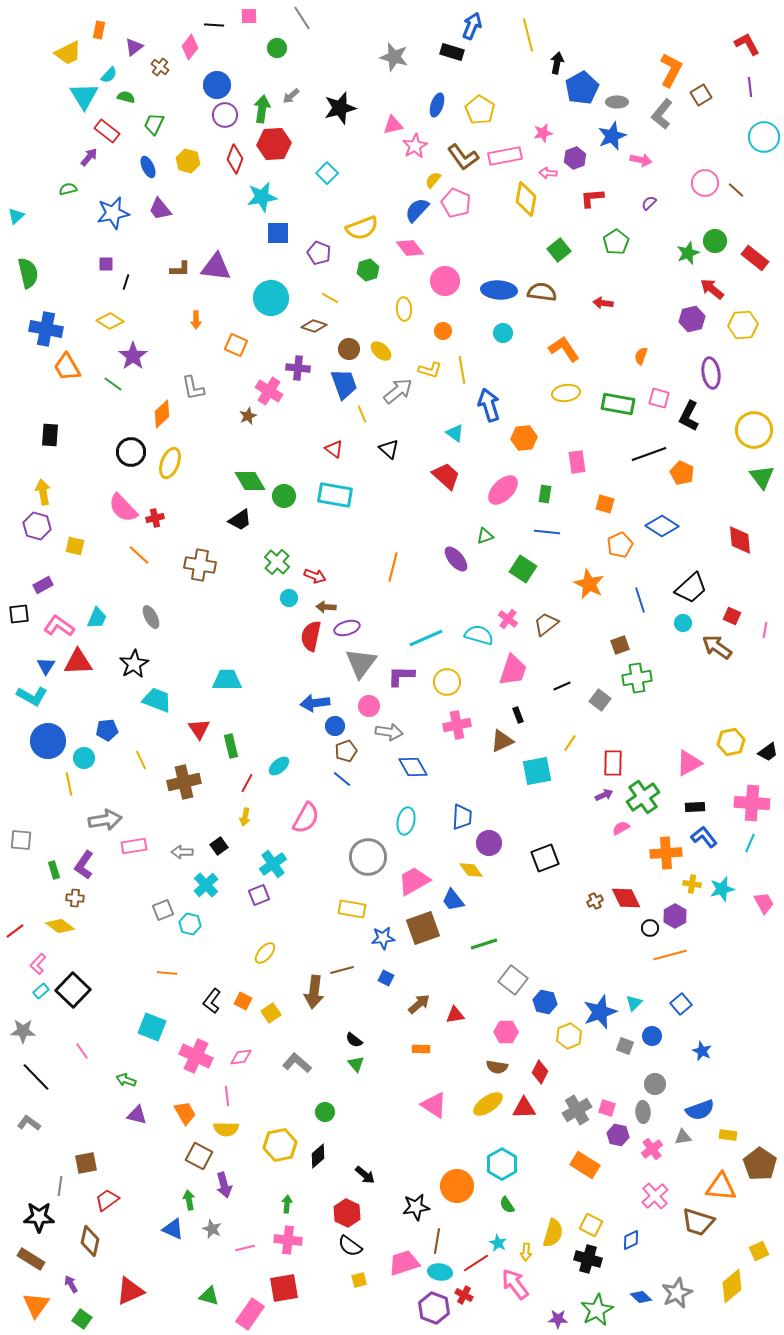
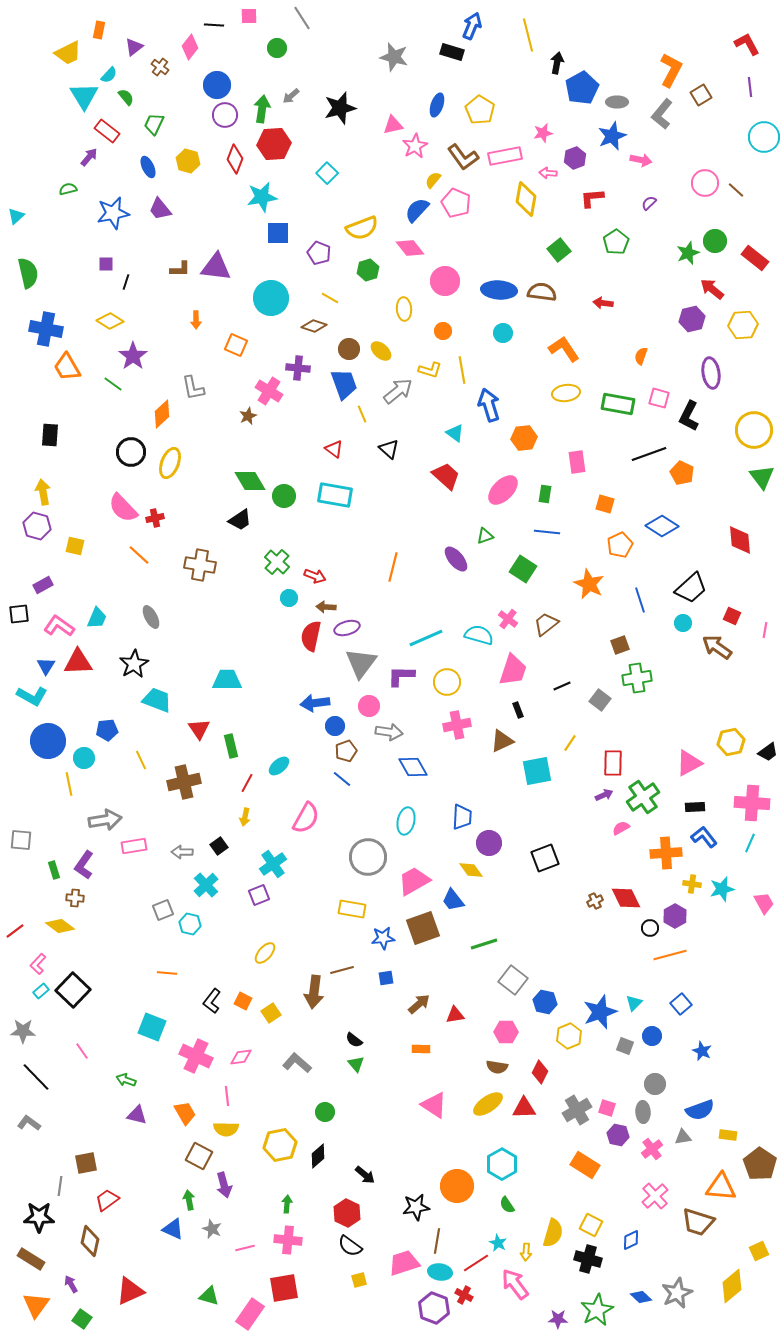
green semicircle at (126, 97): rotated 36 degrees clockwise
black rectangle at (518, 715): moved 5 px up
blue square at (386, 978): rotated 35 degrees counterclockwise
